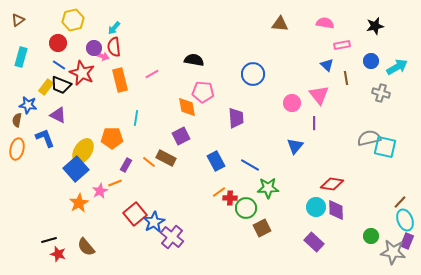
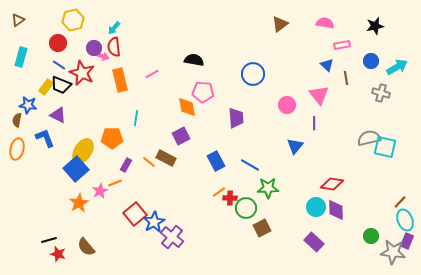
brown triangle at (280, 24): rotated 42 degrees counterclockwise
pink circle at (292, 103): moved 5 px left, 2 px down
